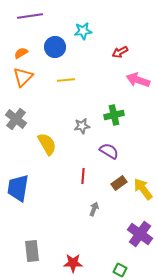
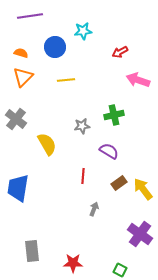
orange semicircle: rotated 48 degrees clockwise
